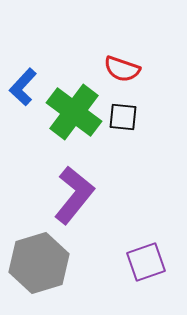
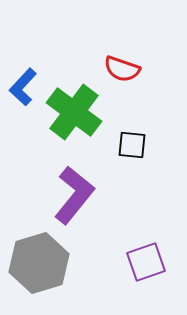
black square: moved 9 px right, 28 px down
